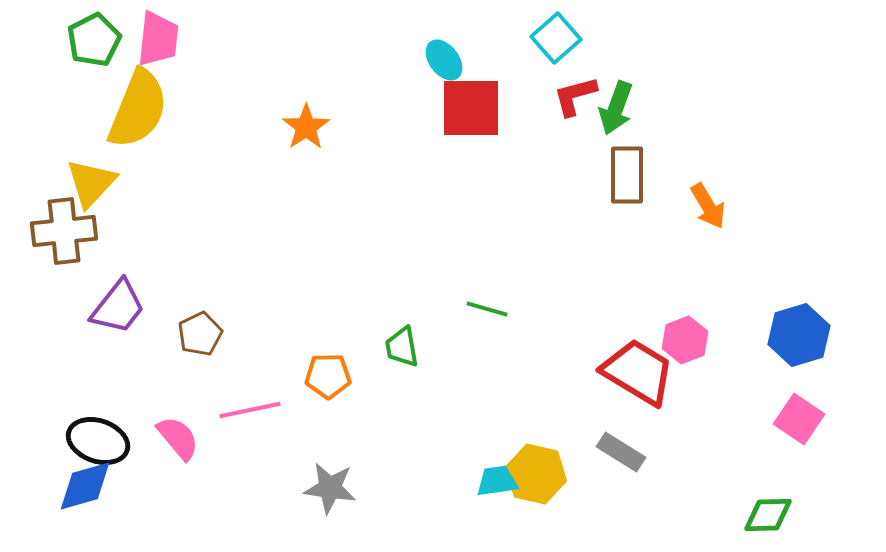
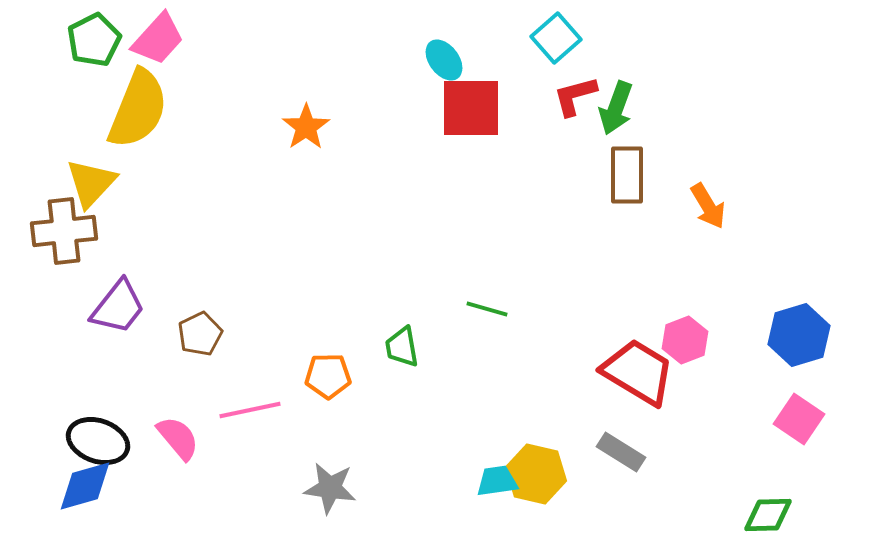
pink trapezoid: rotated 36 degrees clockwise
